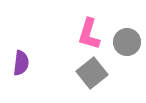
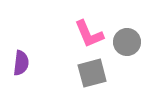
pink L-shape: rotated 40 degrees counterclockwise
gray square: rotated 24 degrees clockwise
